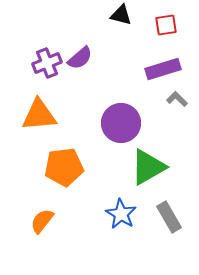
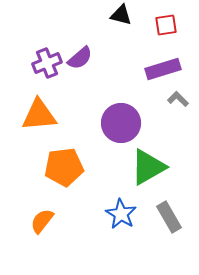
gray L-shape: moved 1 px right
